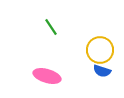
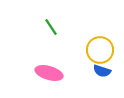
pink ellipse: moved 2 px right, 3 px up
